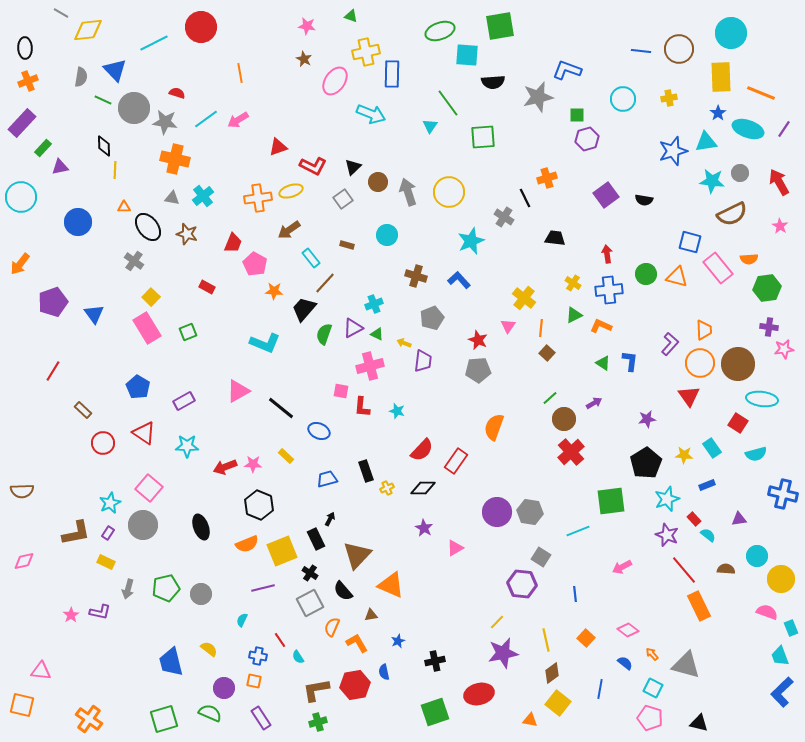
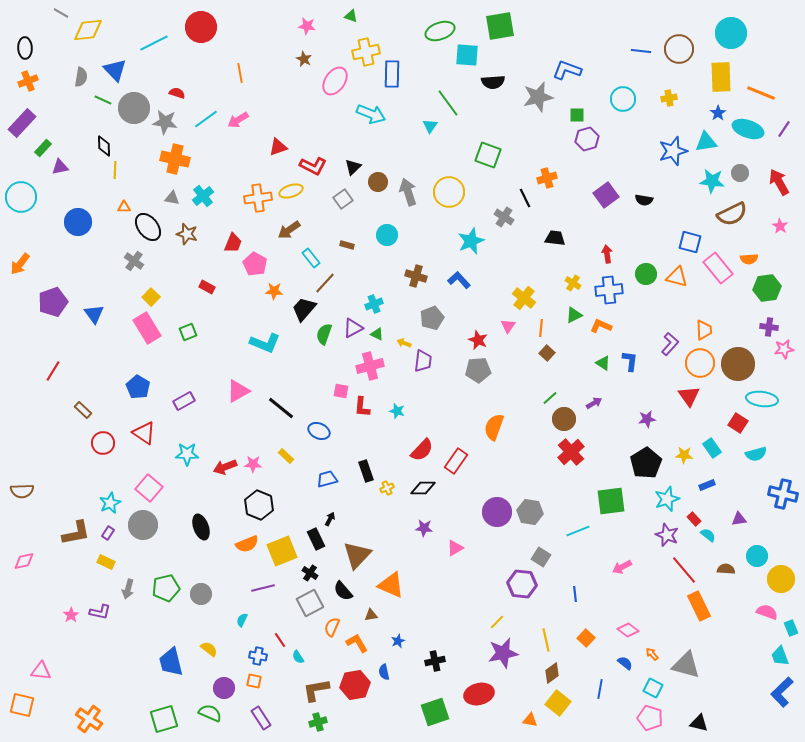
green square at (483, 137): moved 5 px right, 18 px down; rotated 24 degrees clockwise
cyan star at (187, 446): moved 8 px down
purple star at (424, 528): rotated 24 degrees counterclockwise
